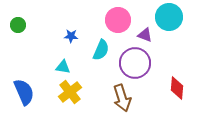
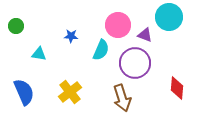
pink circle: moved 5 px down
green circle: moved 2 px left, 1 px down
cyan triangle: moved 24 px left, 13 px up
